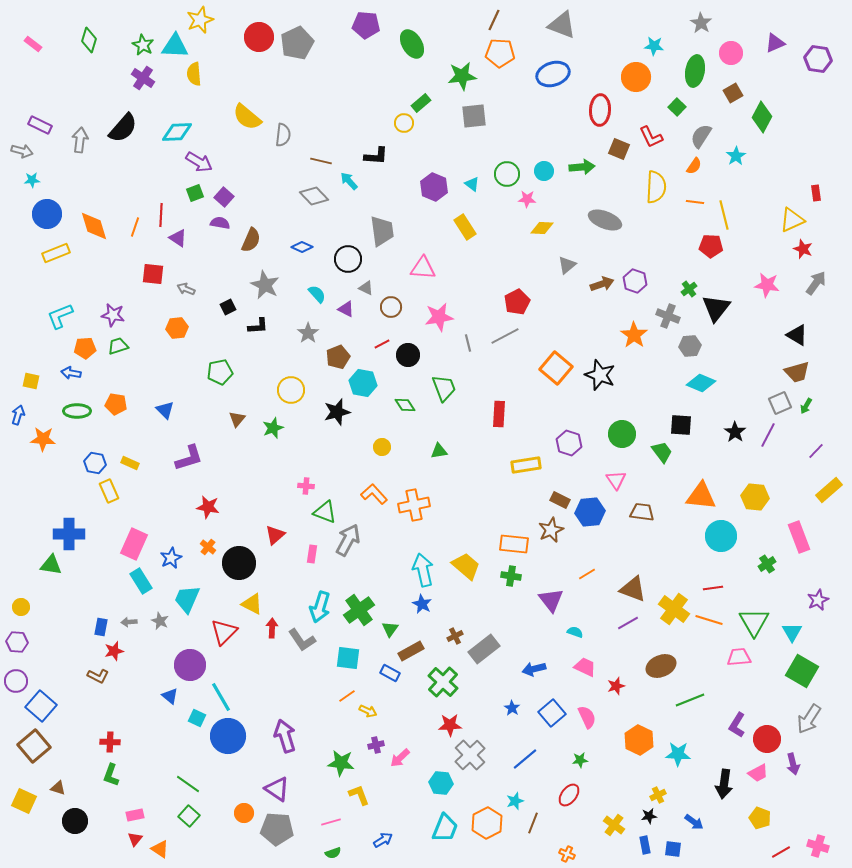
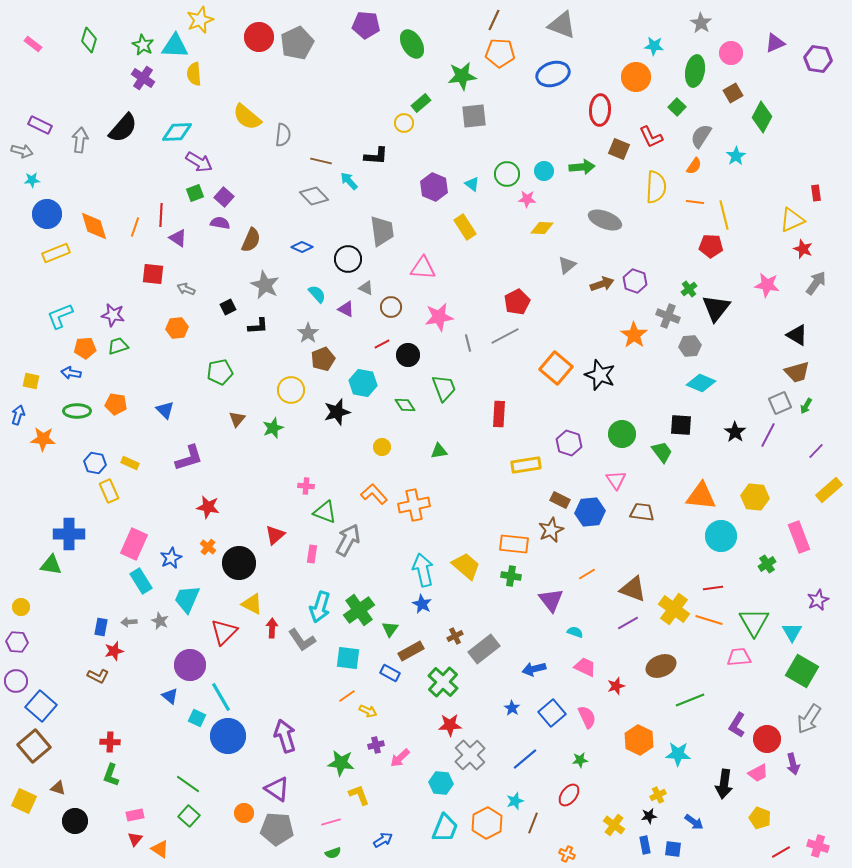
brown pentagon at (338, 357): moved 15 px left, 2 px down
